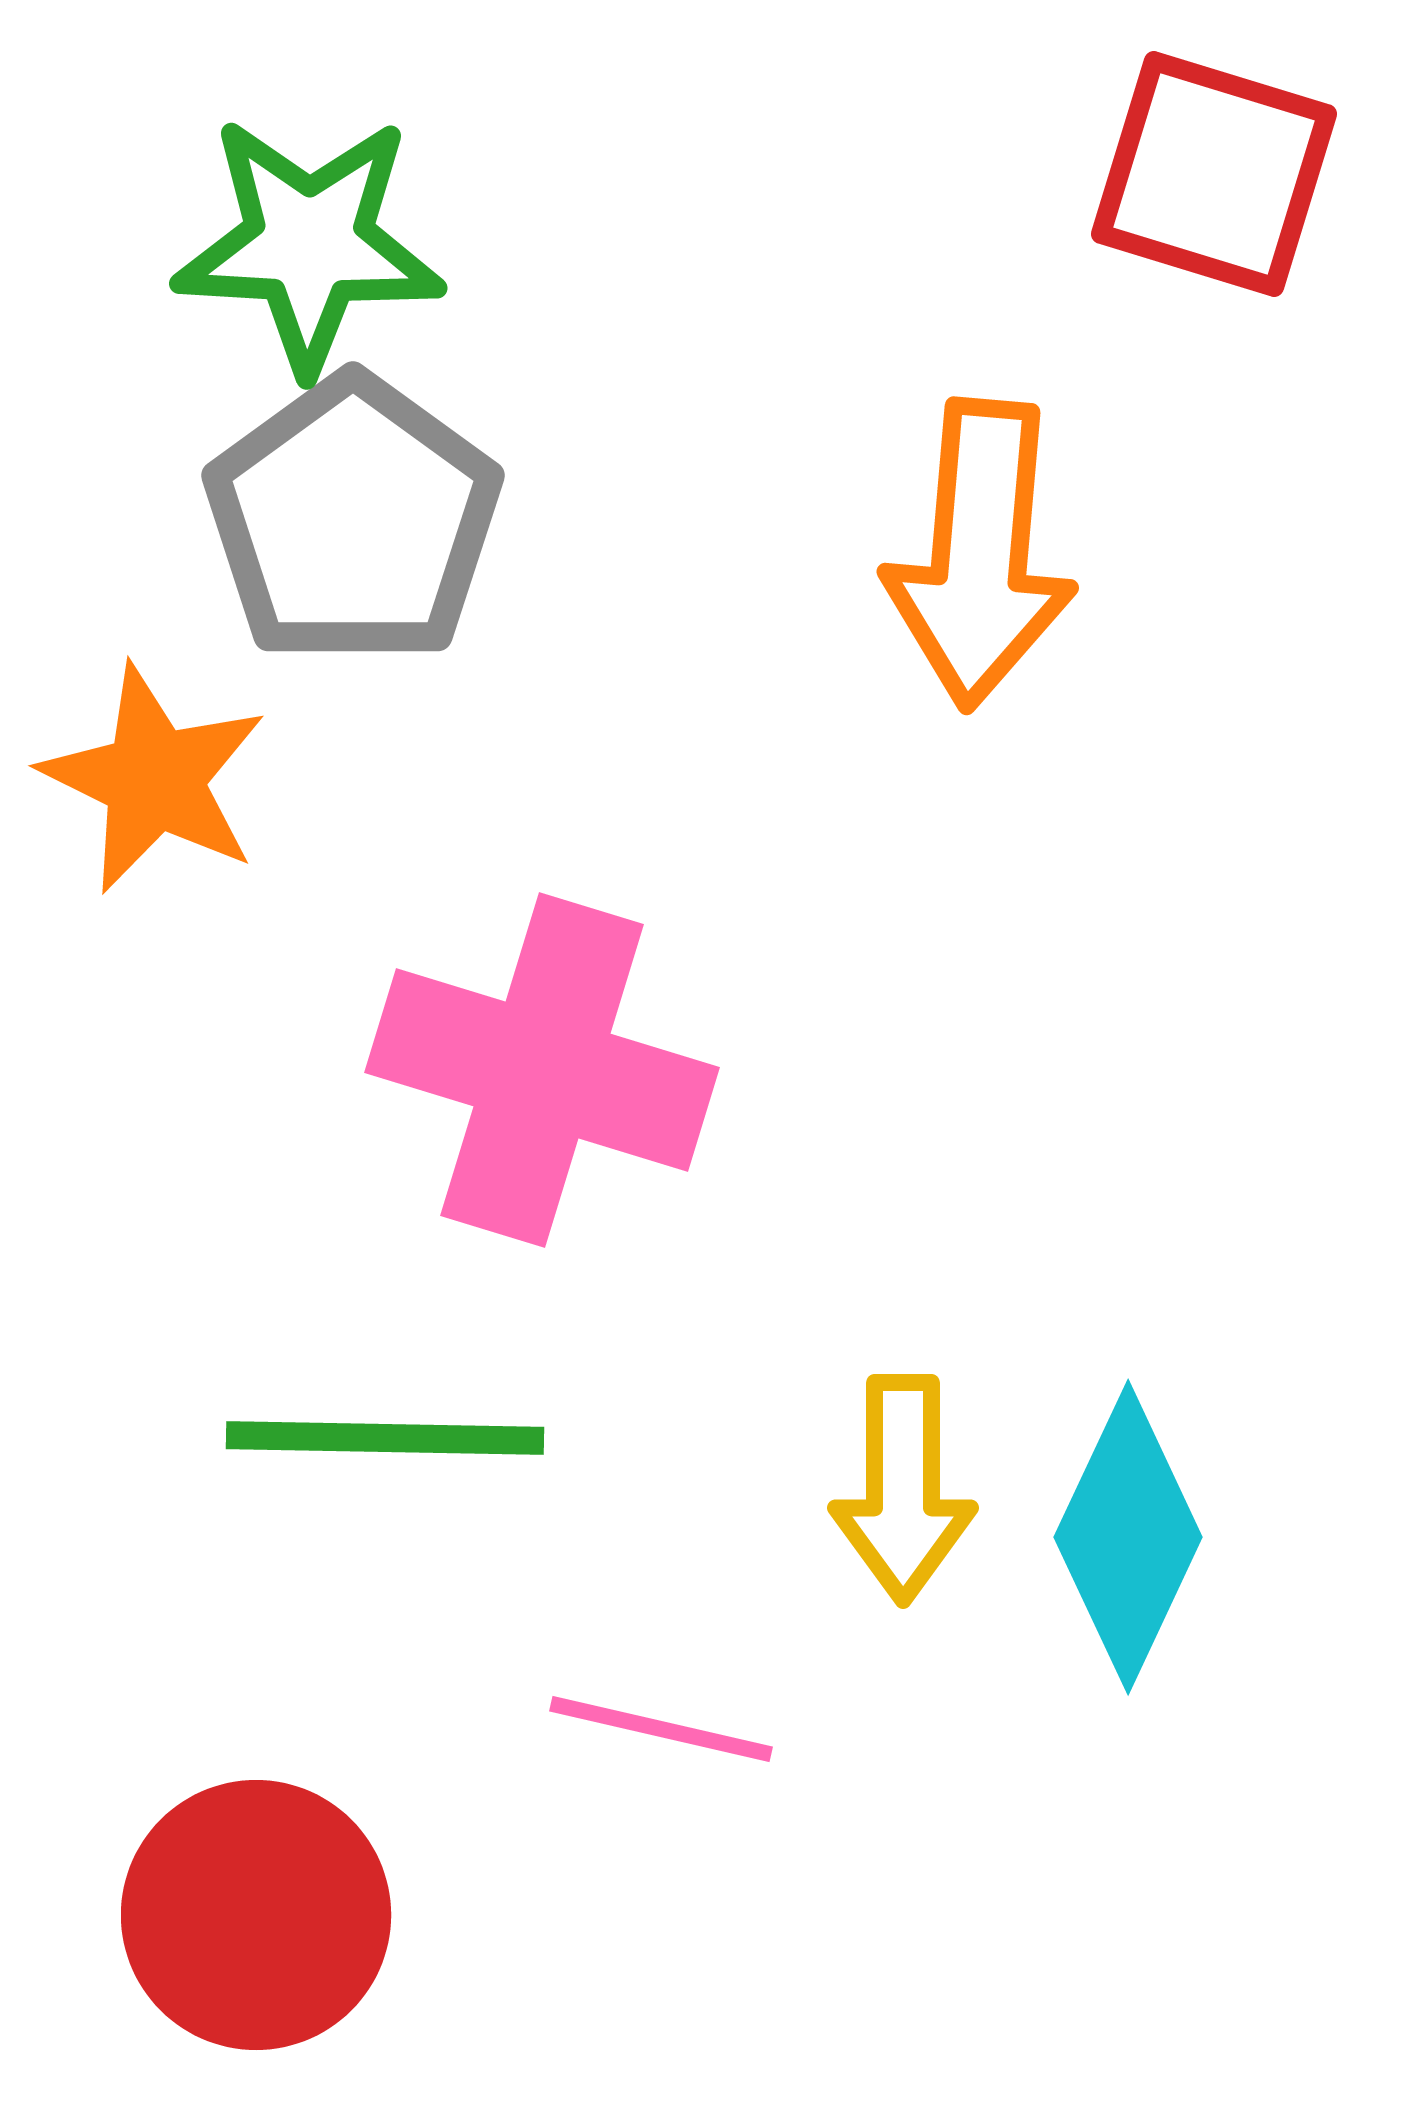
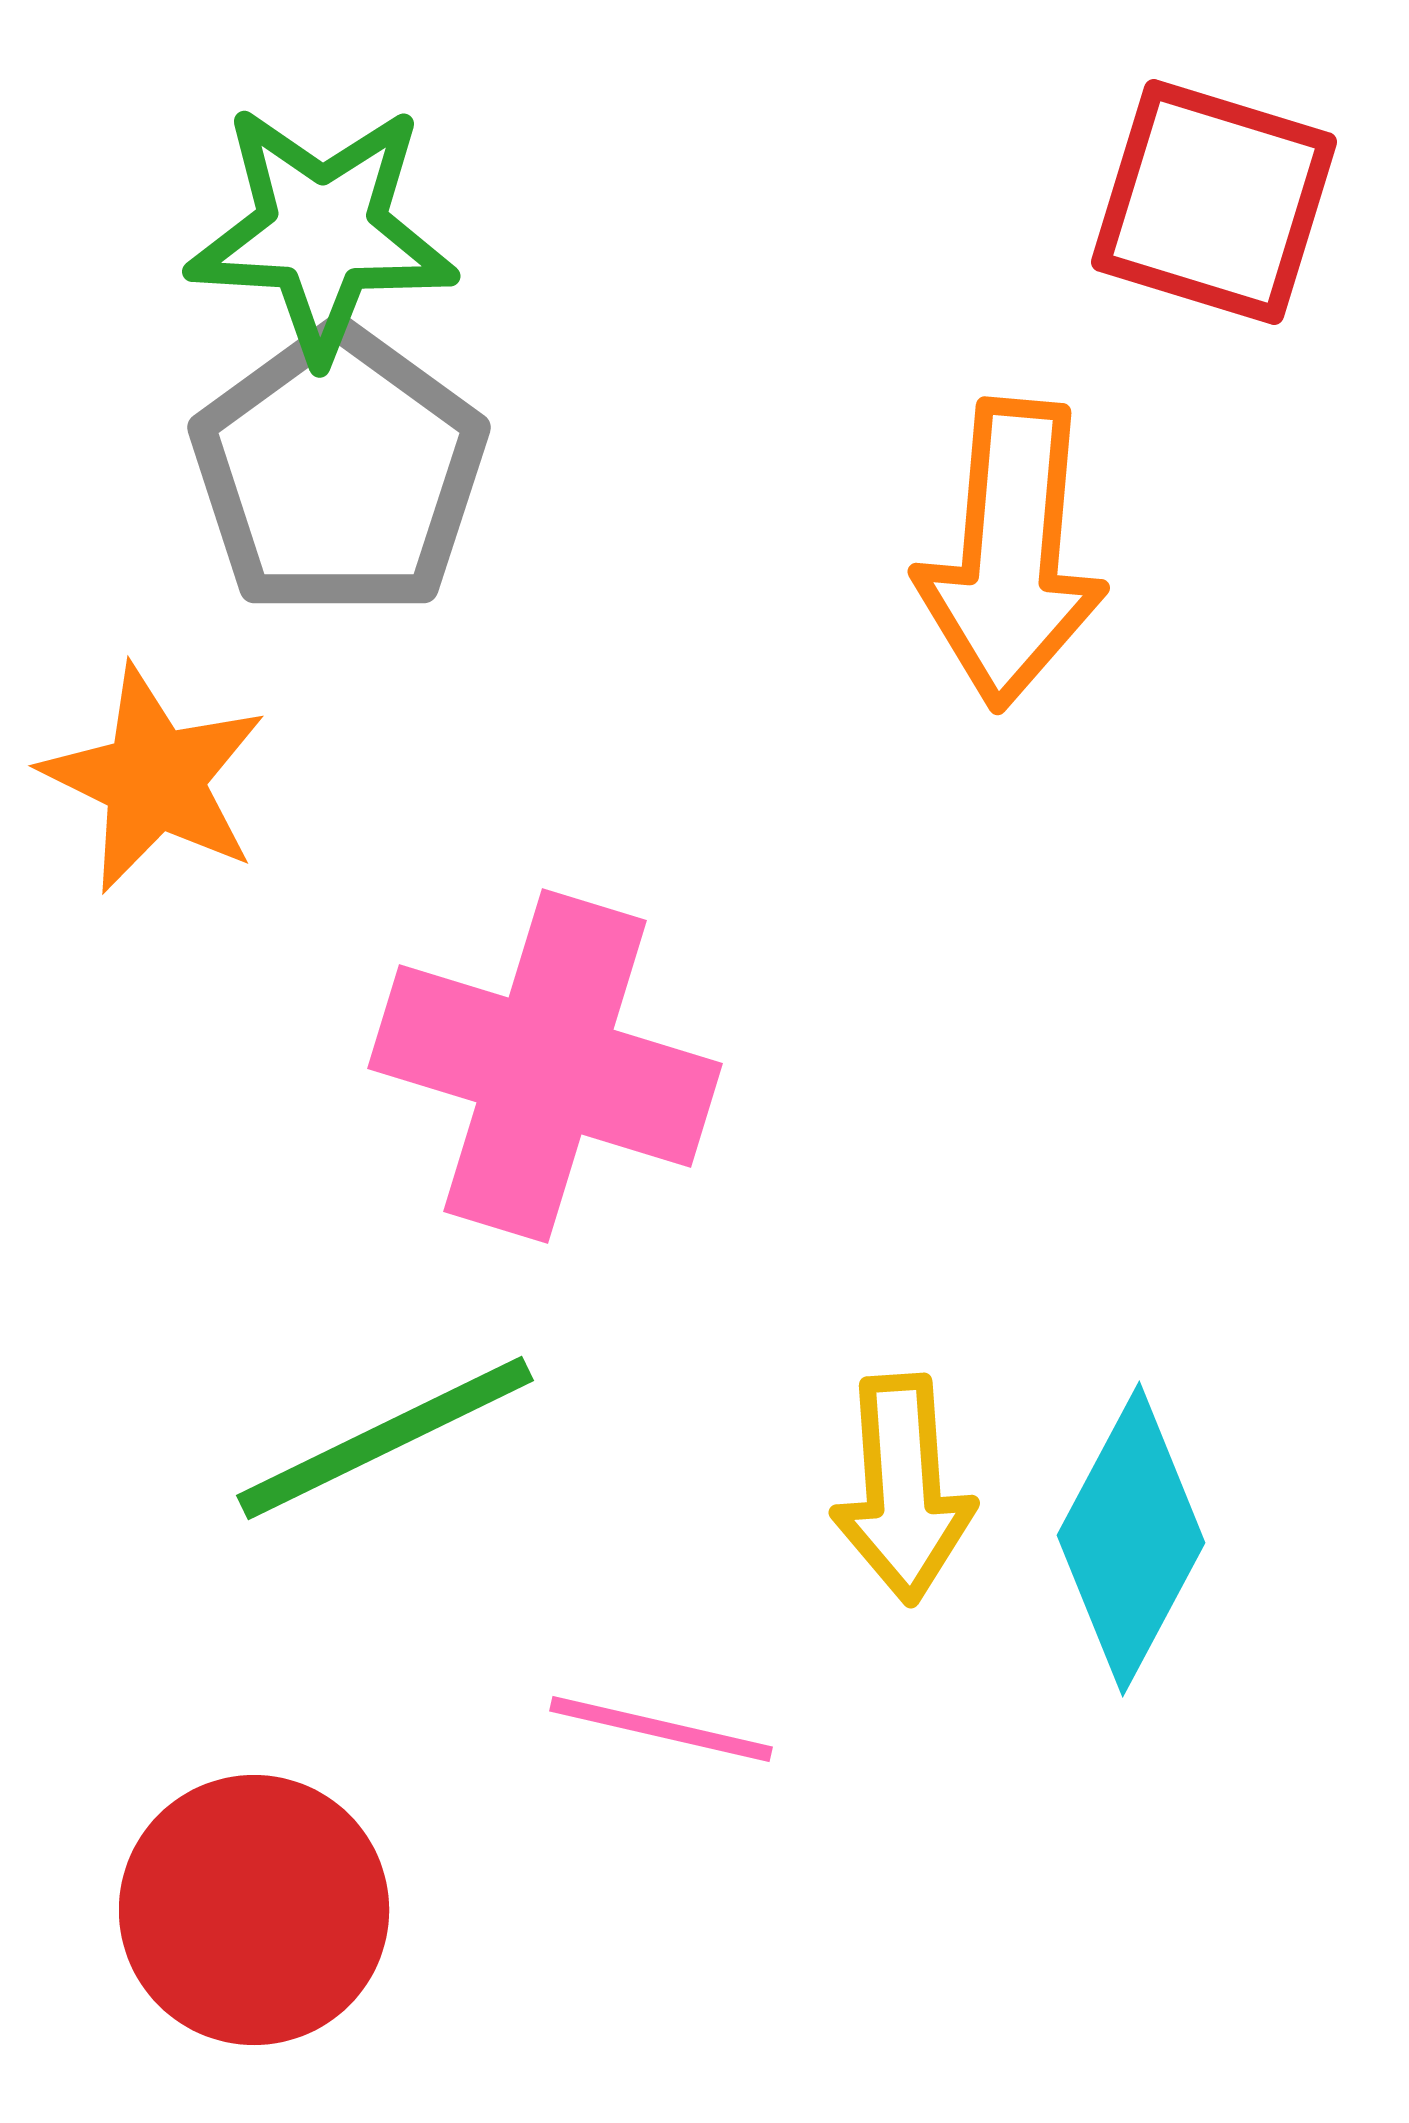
red square: moved 28 px down
green star: moved 13 px right, 12 px up
gray pentagon: moved 14 px left, 48 px up
orange arrow: moved 31 px right
pink cross: moved 3 px right, 4 px up
green line: rotated 27 degrees counterclockwise
yellow arrow: rotated 4 degrees counterclockwise
cyan diamond: moved 3 px right, 2 px down; rotated 3 degrees clockwise
red circle: moved 2 px left, 5 px up
